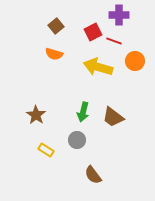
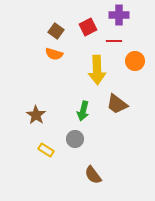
brown square: moved 5 px down; rotated 14 degrees counterclockwise
red square: moved 5 px left, 5 px up
red line: rotated 21 degrees counterclockwise
yellow arrow: moved 1 px left, 3 px down; rotated 108 degrees counterclockwise
green arrow: moved 1 px up
brown trapezoid: moved 4 px right, 13 px up
gray circle: moved 2 px left, 1 px up
